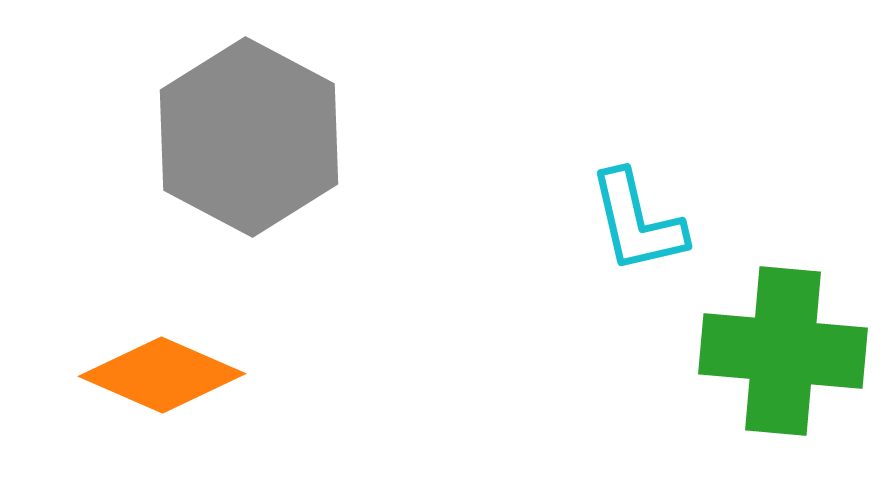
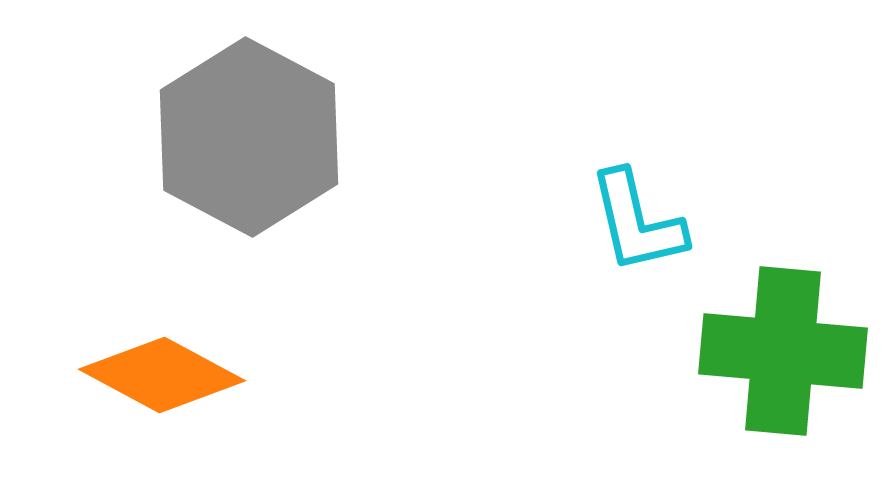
orange diamond: rotated 5 degrees clockwise
